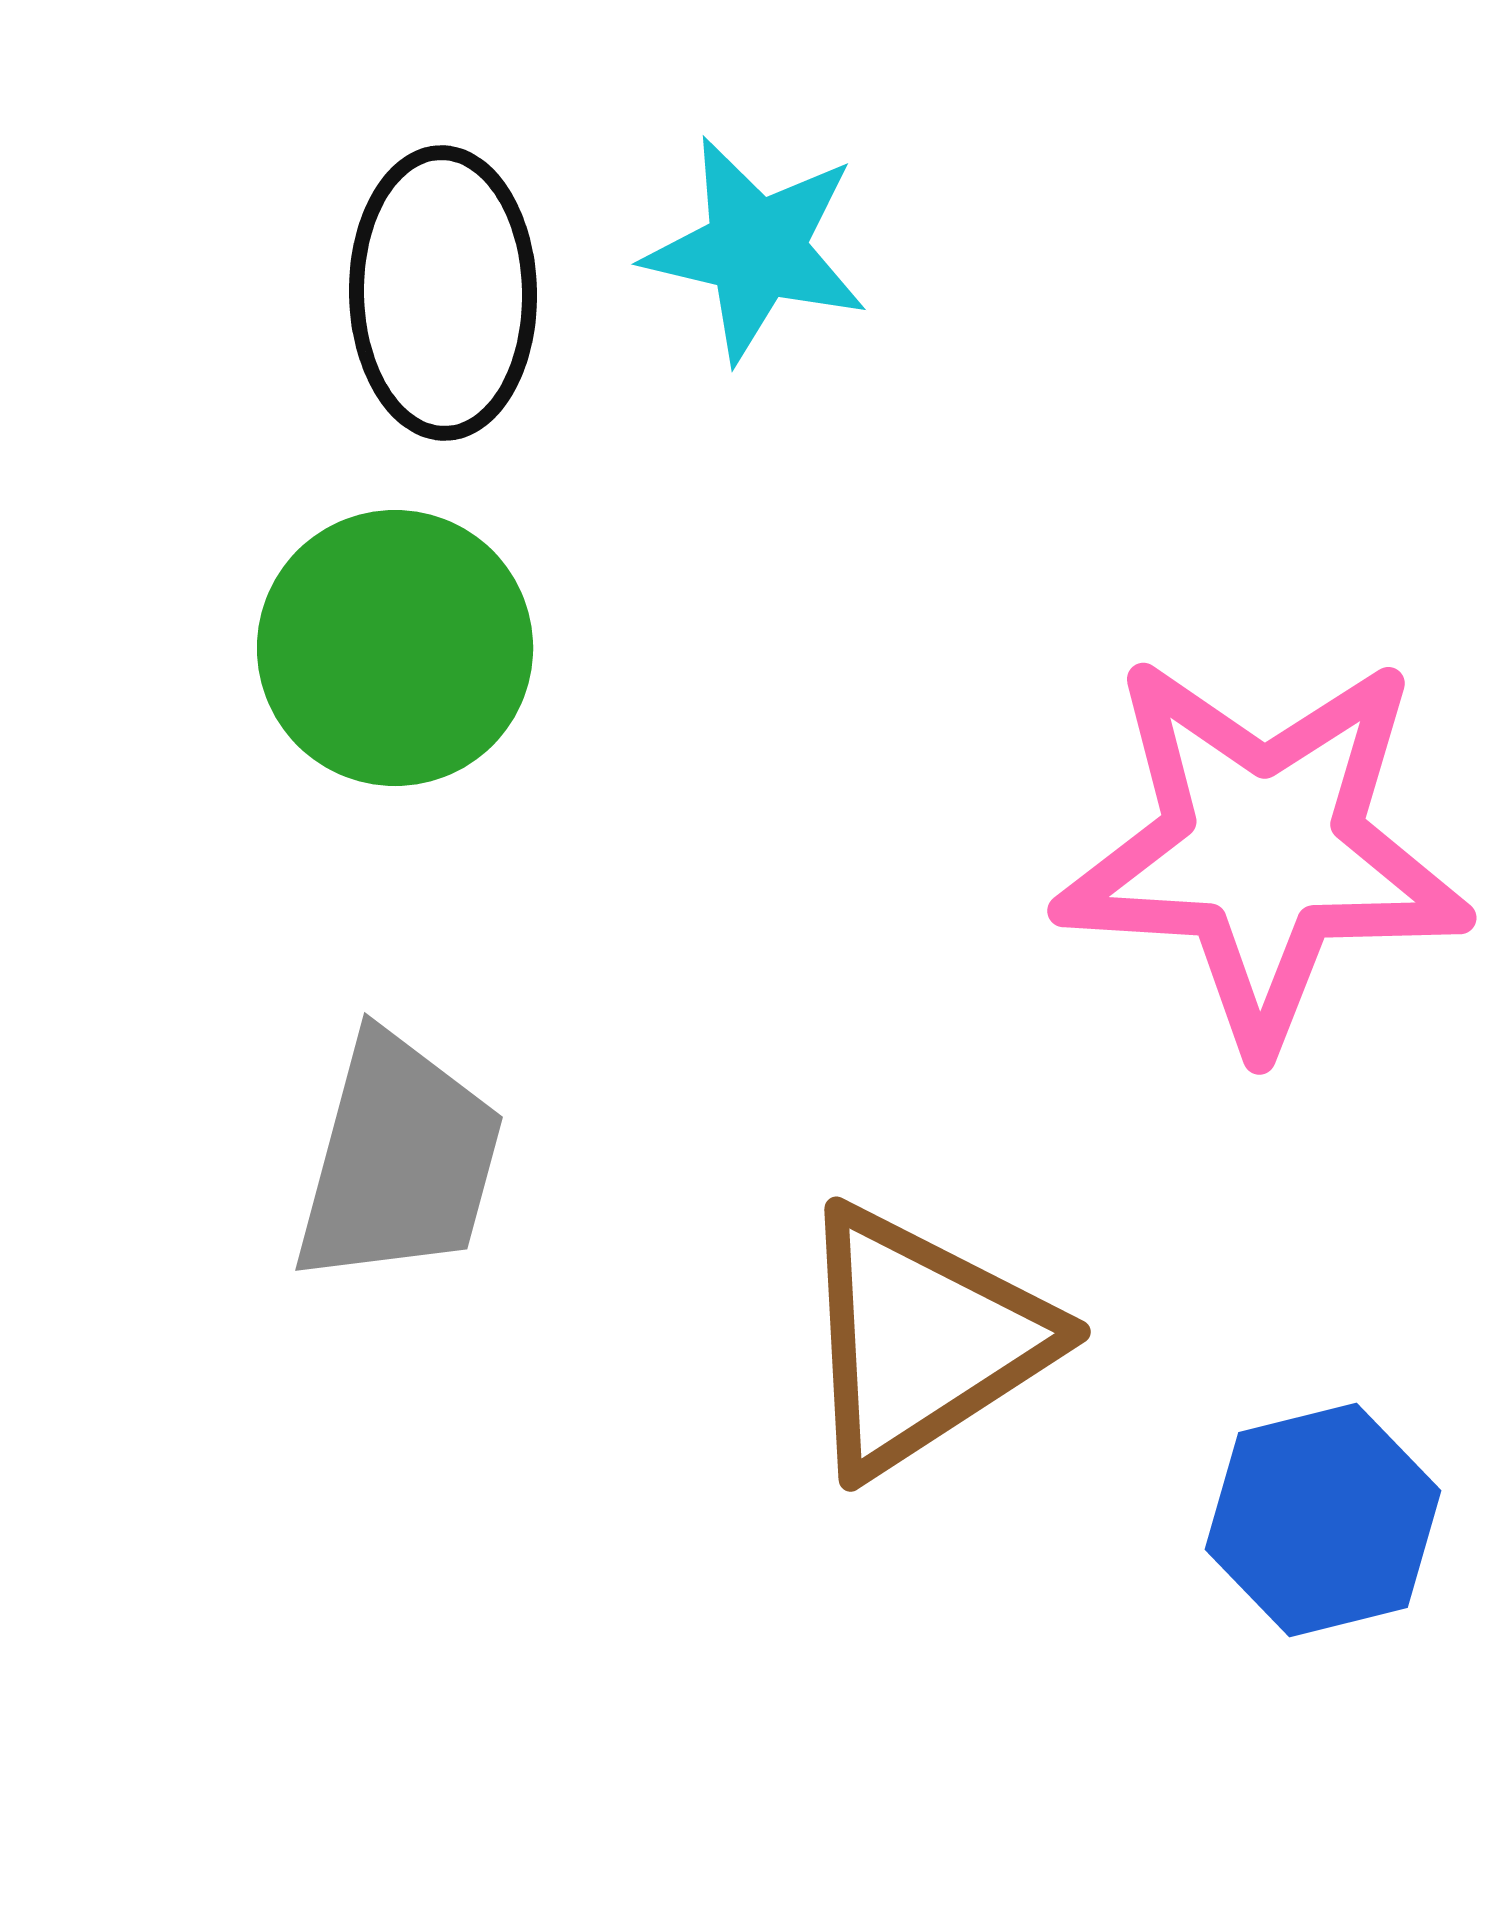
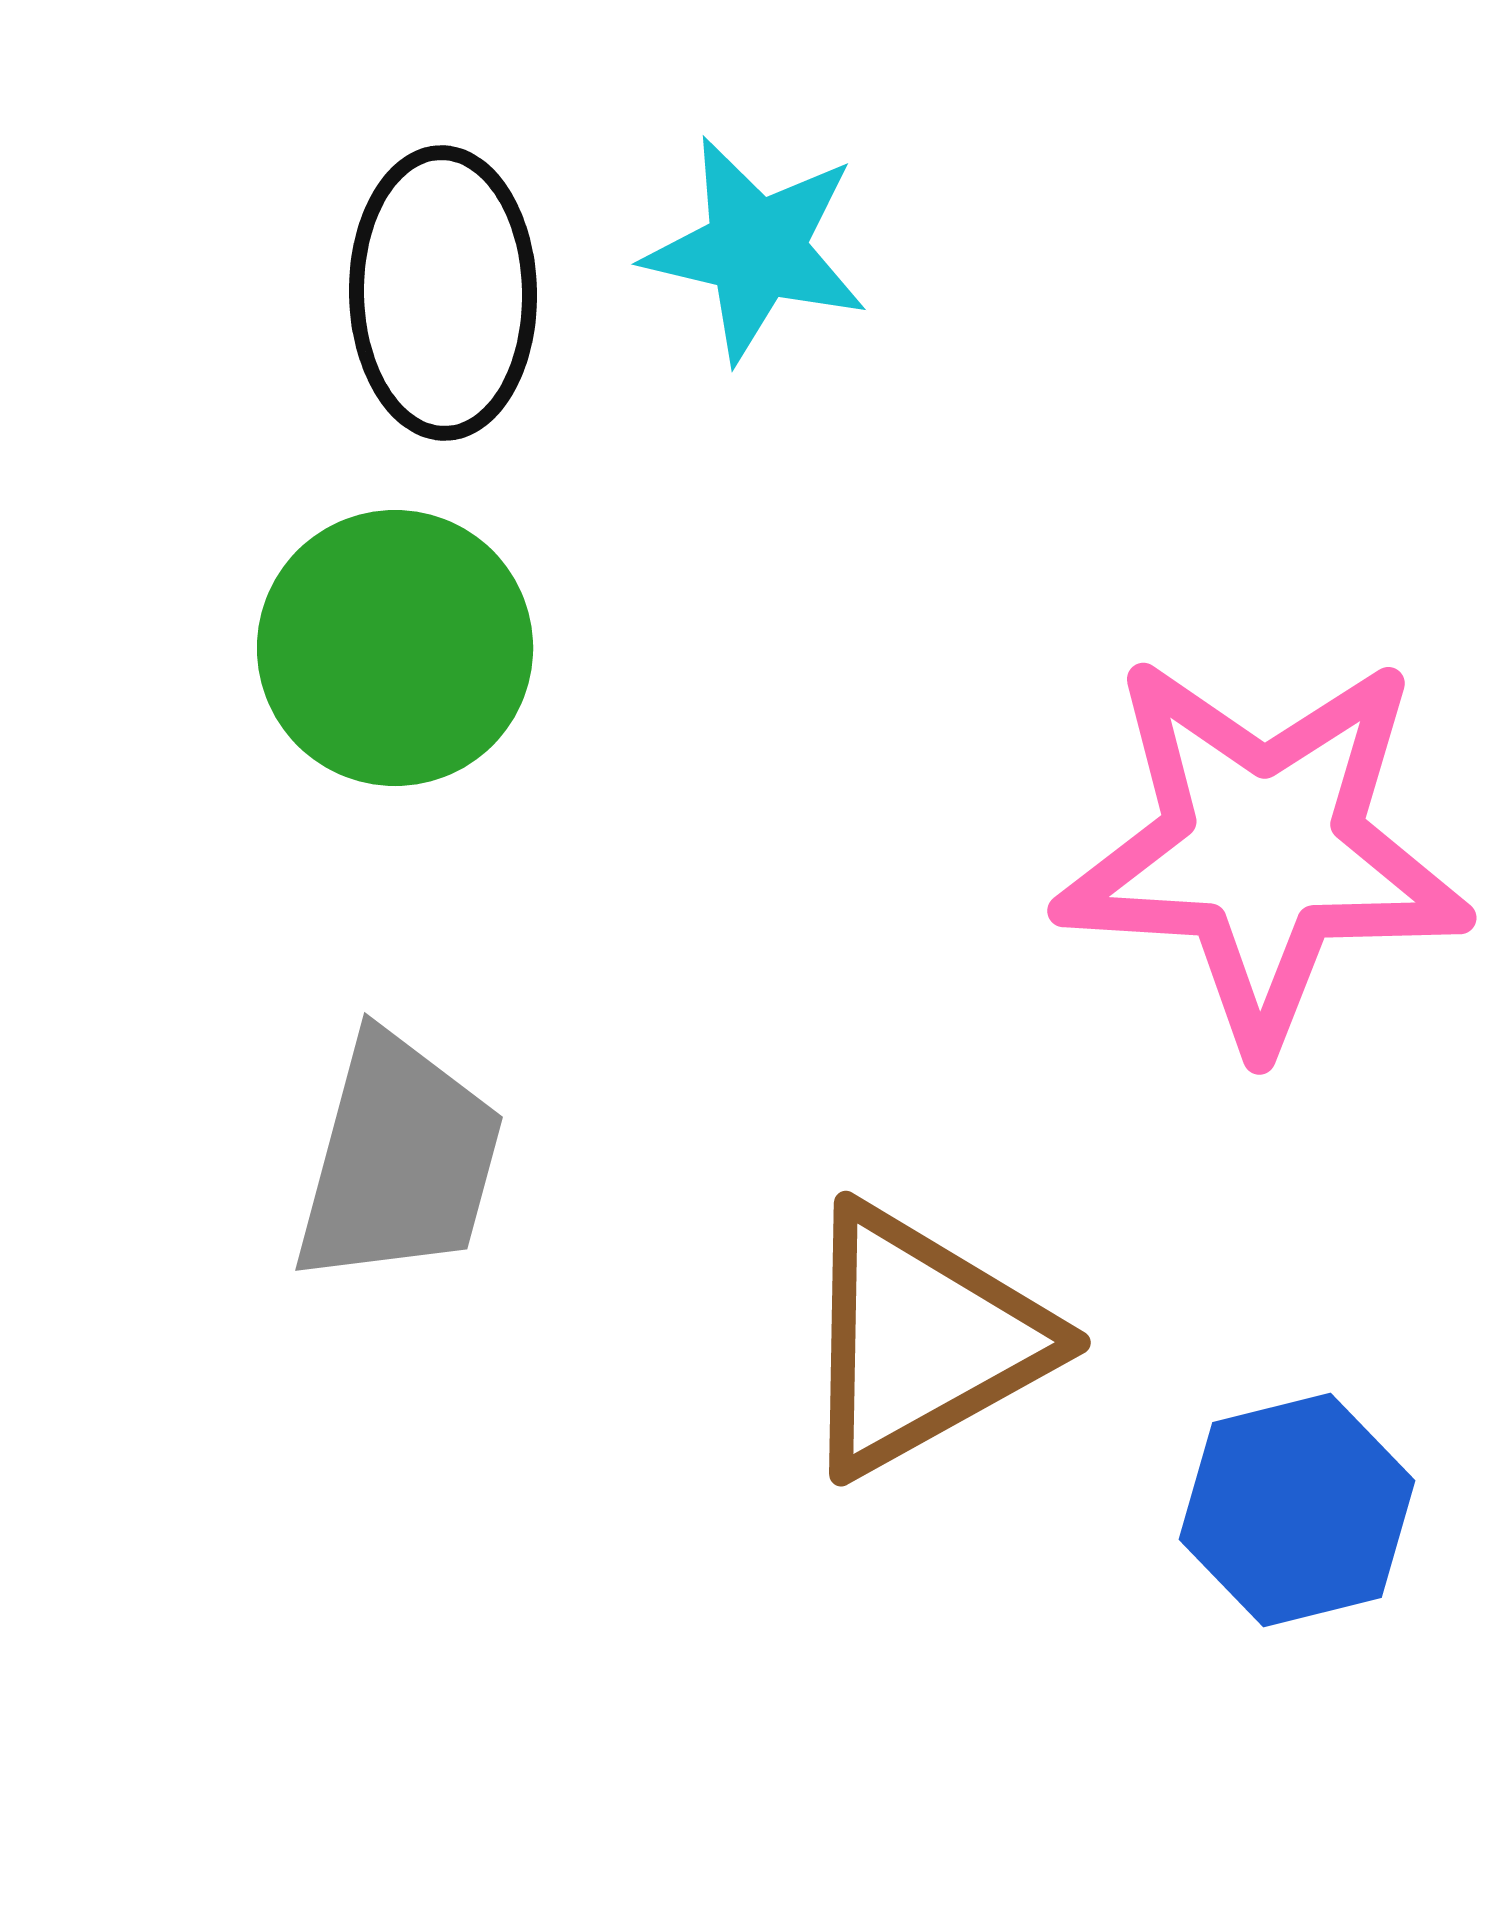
brown triangle: rotated 4 degrees clockwise
blue hexagon: moved 26 px left, 10 px up
